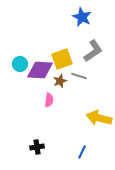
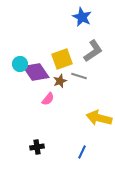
purple diamond: moved 4 px left, 2 px down; rotated 52 degrees clockwise
pink semicircle: moved 1 px left, 1 px up; rotated 32 degrees clockwise
